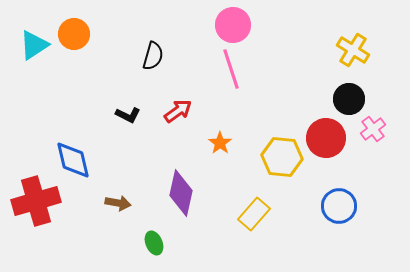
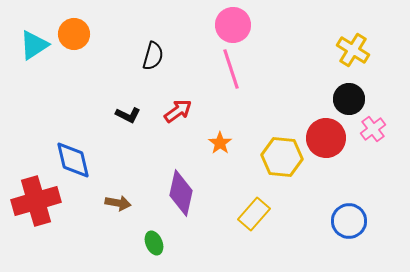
blue circle: moved 10 px right, 15 px down
